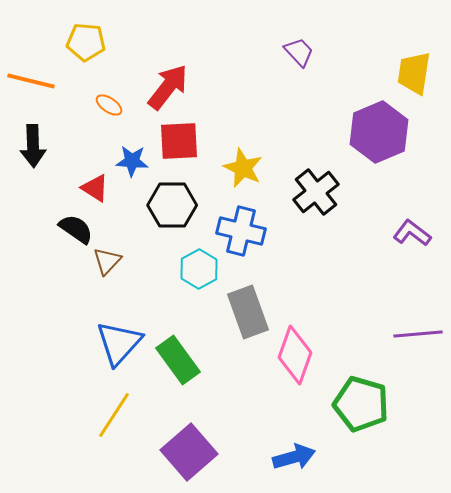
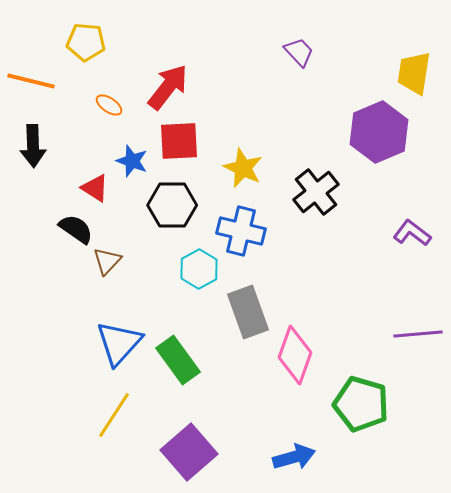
blue star: rotated 16 degrees clockwise
